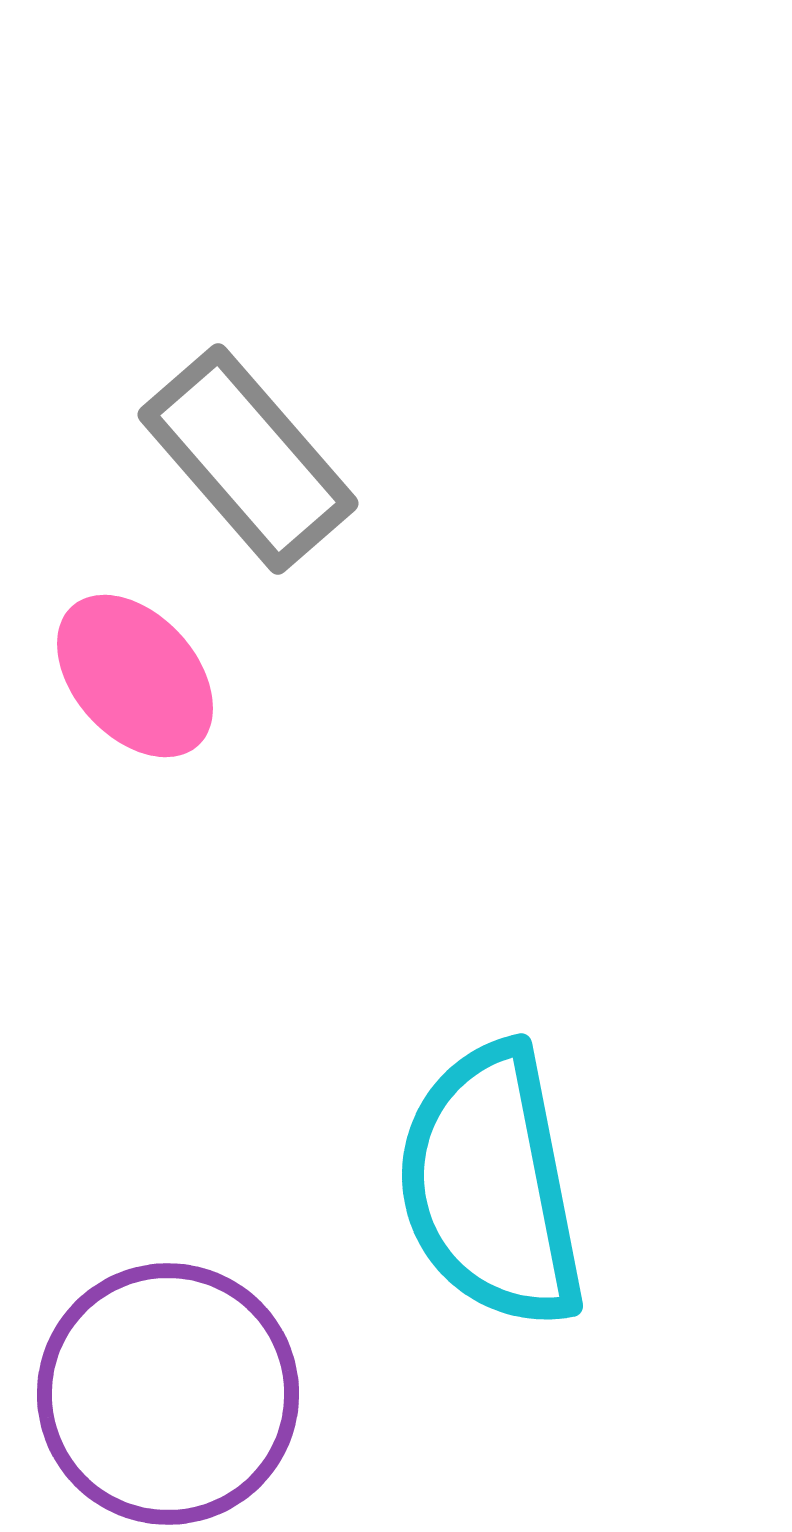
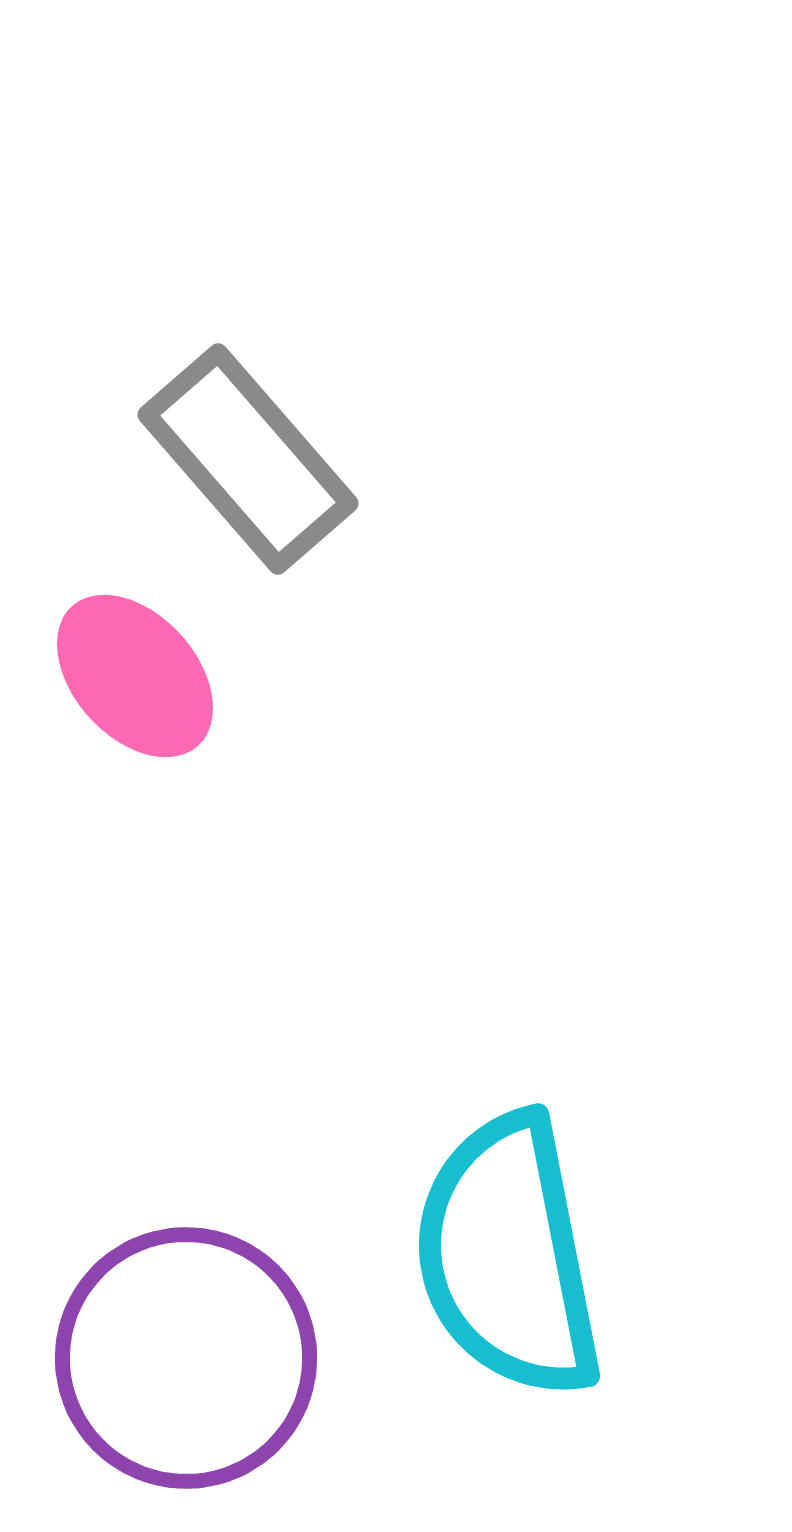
cyan semicircle: moved 17 px right, 70 px down
purple circle: moved 18 px right, 36 px up
